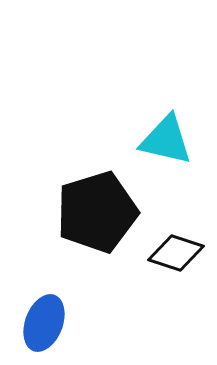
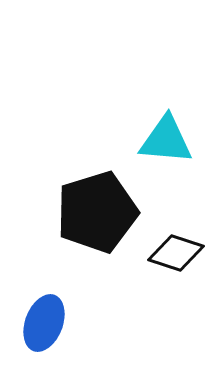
cyan triangle: rotated 8 degrees counterclockwise
